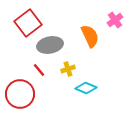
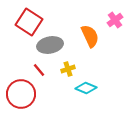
red square: moved 1 px right, 1 px up; rotated 20 degrees counterclockwise
red circle: moved 1 px right
